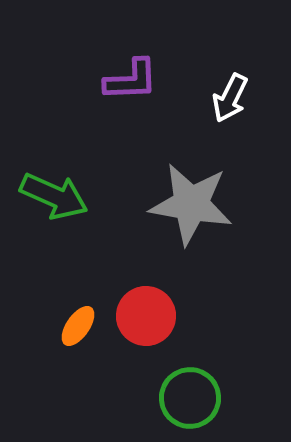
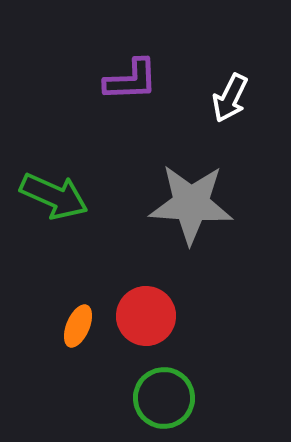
gray star: rotated 6 degrees counterclockwise
orange ellipse: rotated 12 degrees counterclockwise
green circle: moved 26 px left
